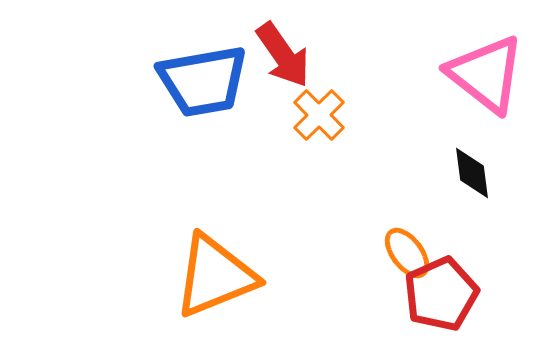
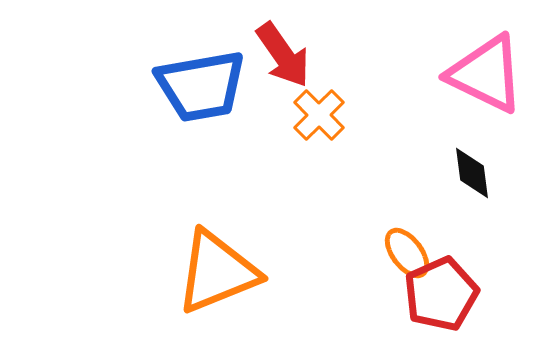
pink triangle: rotated 12 degrees counterclockwise
blue trapezoid: moved 2 px left, 5 px down
orange triangle: moved 2 px right, 4 px up
